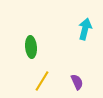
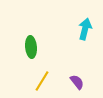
purple semicircle: rotated 14 degrees counterclockwise
